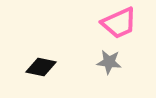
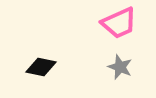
gray star: moved 11 px right, 5 px down; rotated 15 degrees clockwise
